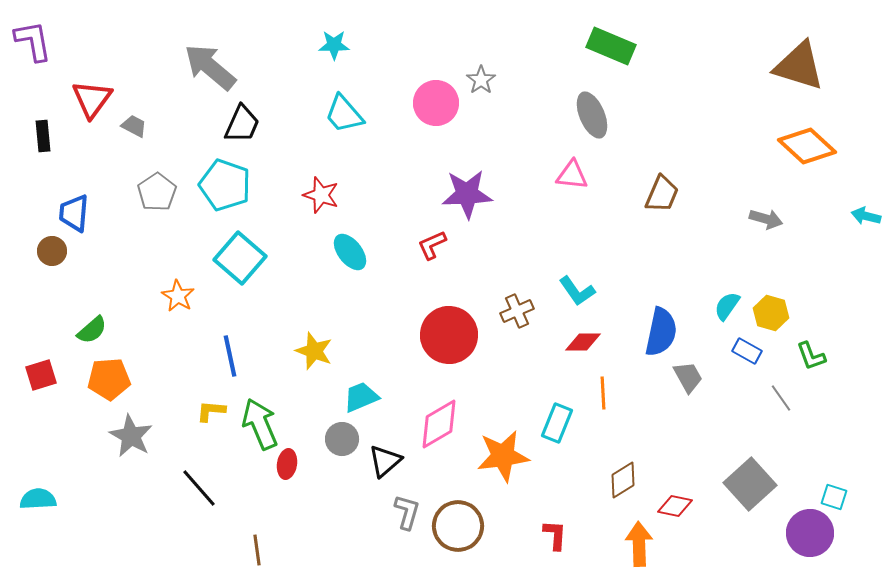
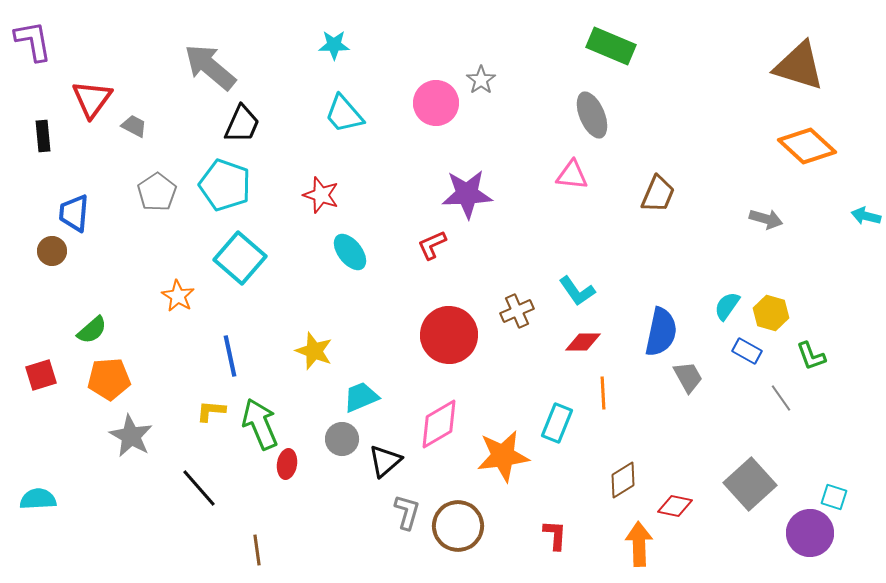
brown trapezoid at (662, 194): moved 4 px left
